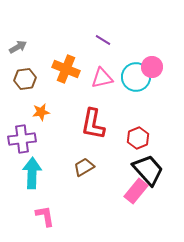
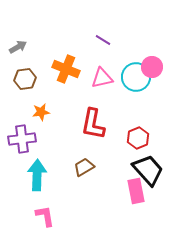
cyan arrow: moved 5 px right, 2 px down
pink rectangle: rotated 50 degrees counterclockwise
